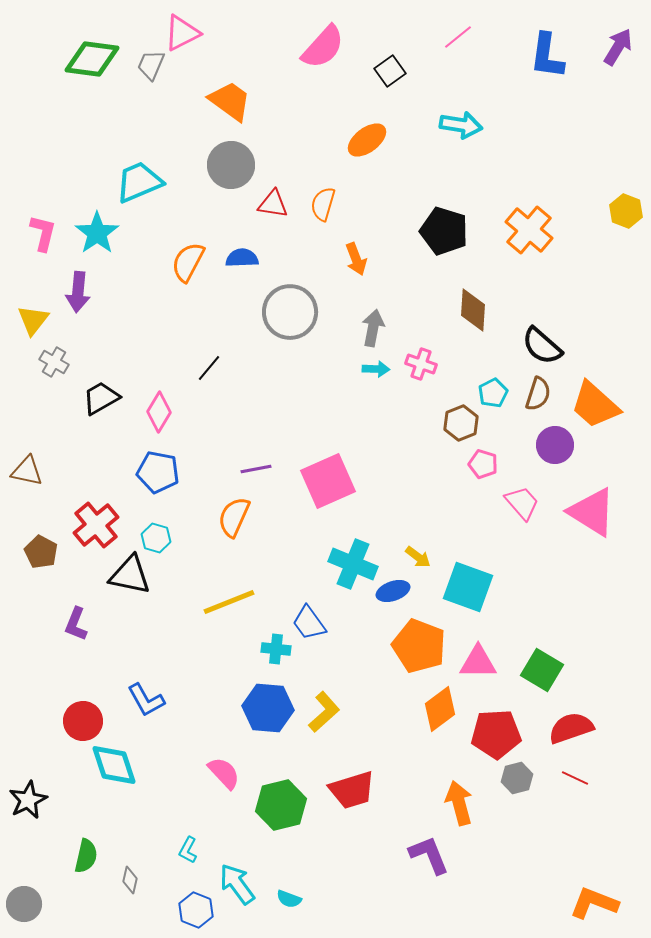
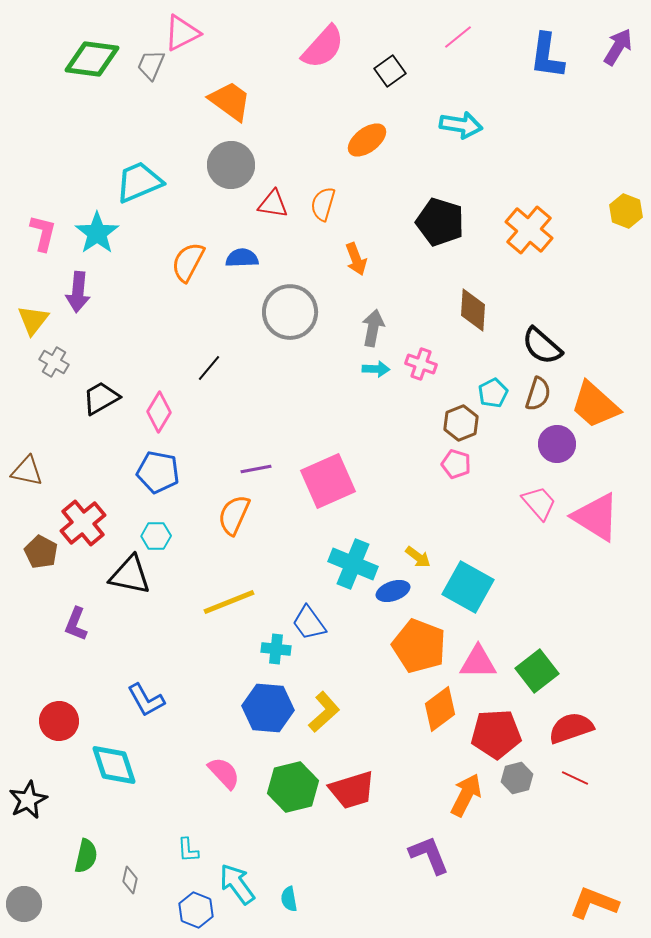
black pentagon at (444, 231): moved 4 px left, 9 px up
purple circle at (555, 445): moved 2 px right, 1 px up
pink pentagon at (483, 464): moved 27 px left
pink trapezoid at (522, 503): moved 17 px right
pink triangle at (592, 512): moved 4 px right, 5 px down
orange semicircle at (234, 517): moved 2 px up
red cross at (96, 525): moved 13 px left, 2 px up
cyan hexagon at (156, 538): moved 2 px up; rotated 16 degrees counterclockwise
cyan square at (468, 587): rotated 9 degrees clockwise
green square at (542, 670): moved 5 px left, 1 px down; rotated 21 degrees clockwise
red circle at (83, 721): moved 24 px left
orange arrow at (459, 803): moved 7 px right, 8 px up; rotated 42 degrees clockwise
green hexagon at (281, 805): moved 12 px right, 18 px up
cyan L-shape at (188, 850): rotated 32 degrees counterclockwise
cyan semicircle at (289, 899): rotated 60 degrees clockwise
